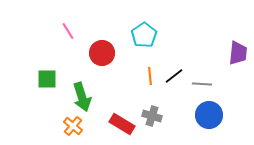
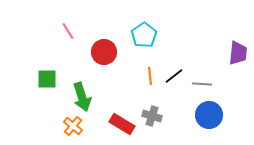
red circle: moved 2 px right, 1 px up
